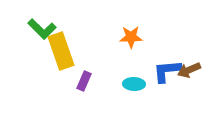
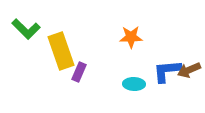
green L-shape: moved 16 px left
purple rectangle: moved 5 px left, 9 px up
